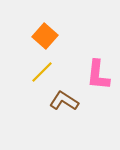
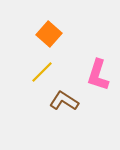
orange square: moved 4 px right, 2 px up
pink L-shape: rotated 12 degrees clockwise
